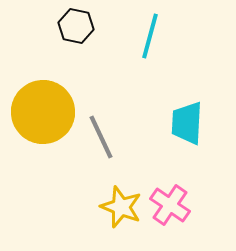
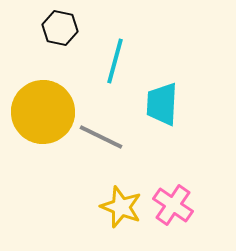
black hexagon: moved 16 px left, 2 px down
cyan line: moved 35 px left, 25 px down
cyan trapezoid: moved 25 px left, 19 px up
gray line: rotated 39 degrees counterclockwise
pink cross: moved 3 px right
